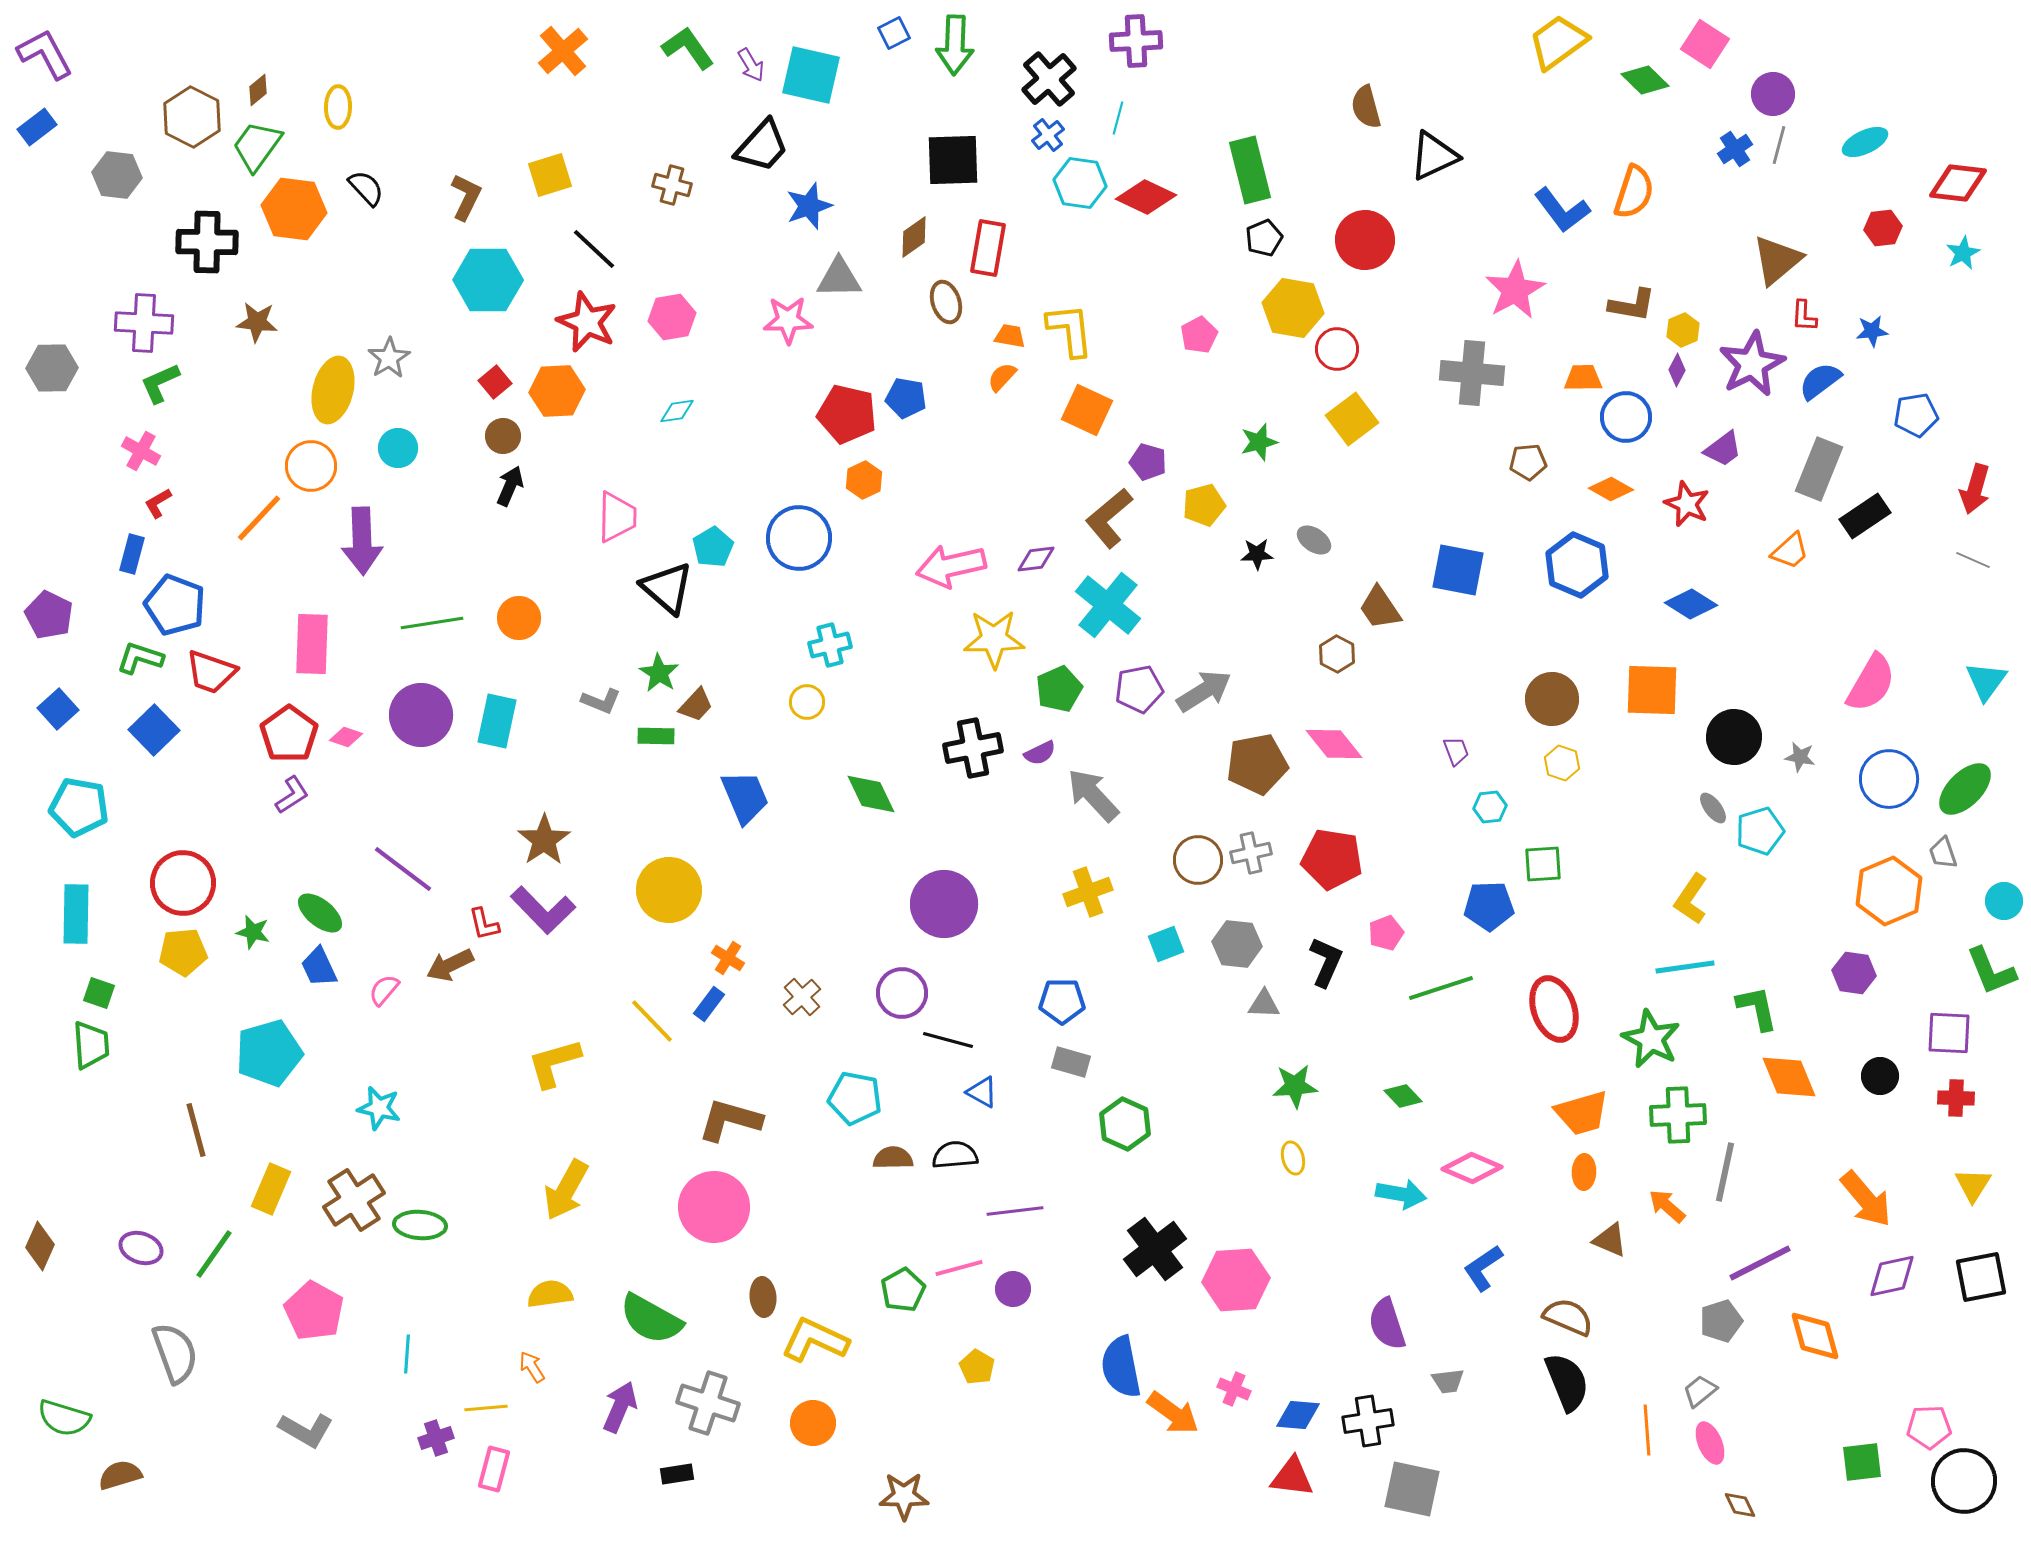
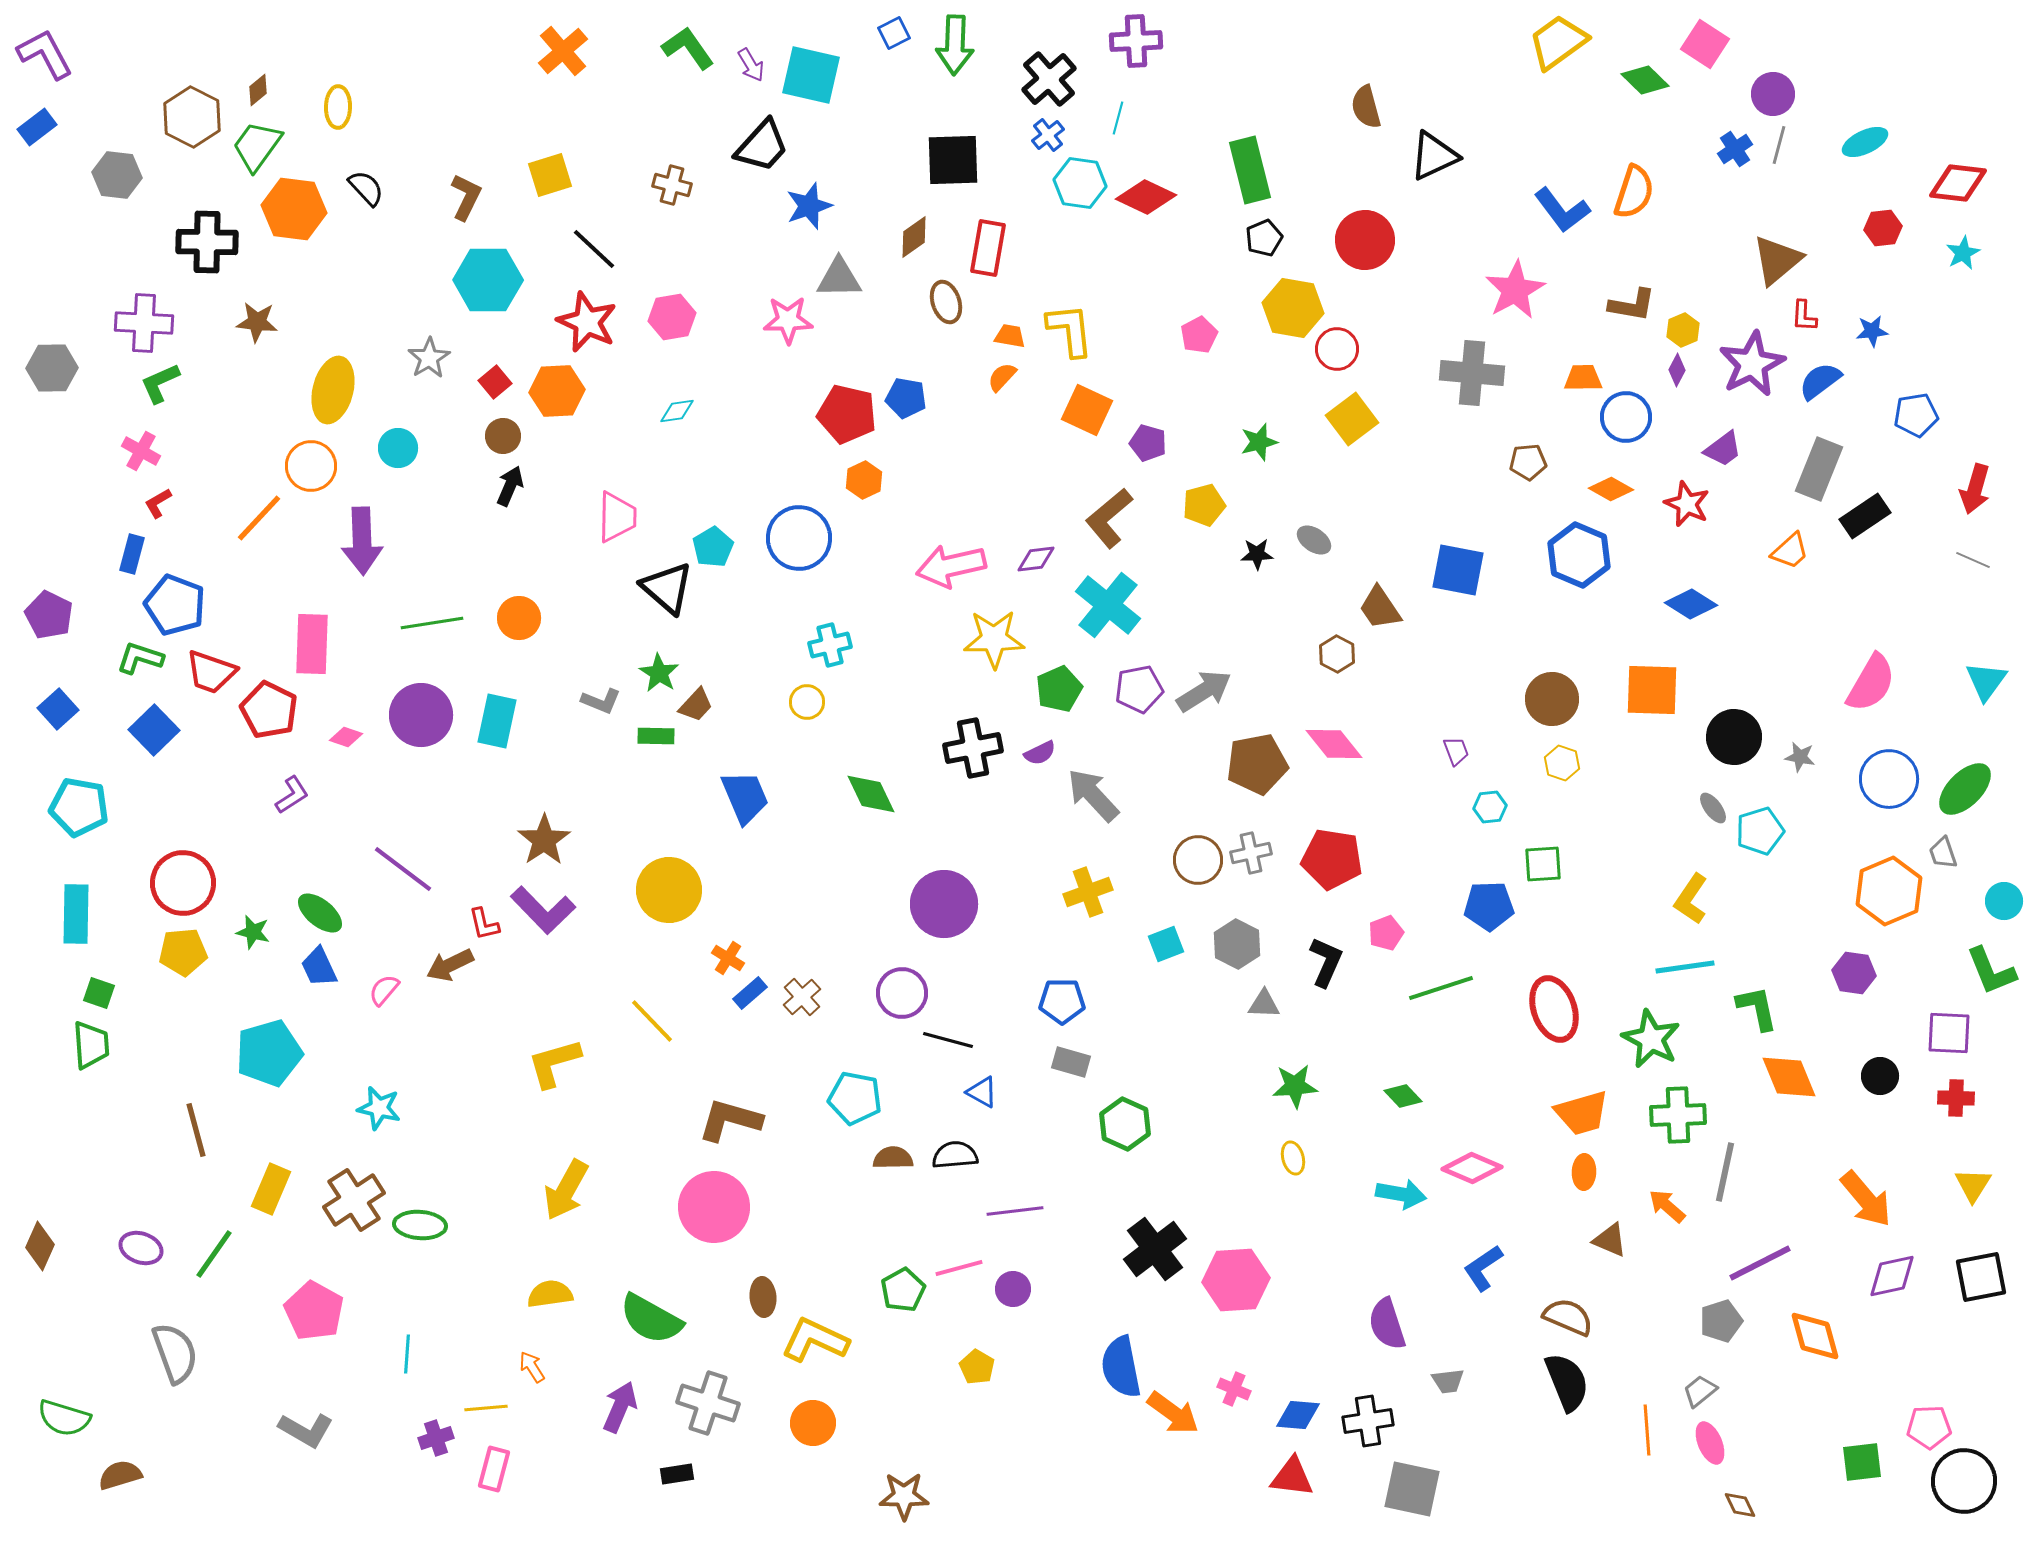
gray star at (389, 358): moved 40 px right
purple pentagon at (1148, 462): moved 19 px up
blue hexagon at (1577, 565): moved 2 px right, 10 px up
red pentagon at (289, 734): moved 20 px left, 24 px up; rotated 10 degrees counterclockwise
gray hexagon at (1237, 944): rotated 21 degrees clockwise
blue rectangle at (709, 1004): moved 41 px right, 11 px up; rotated 12 degrees clockwise
